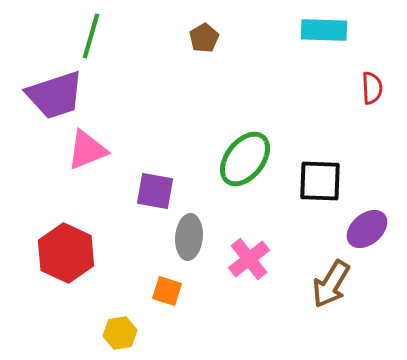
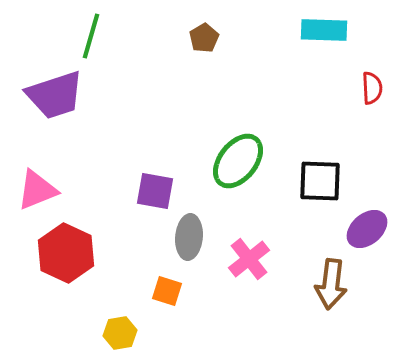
pink triangle: moved 50 px left, 40 px down
green ellipse: moved 7 px left, 2 px down
brown arrow: rotated 24 degrees counterclockwise
